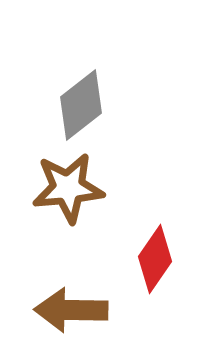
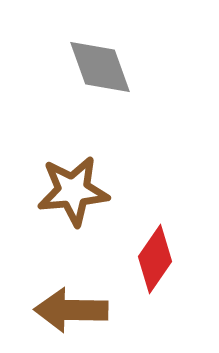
gray diamond: moved 19 px right, 38 px up; rotated 72 degrees counterclockwise
brown star: moved 5 px right, 3 px down
